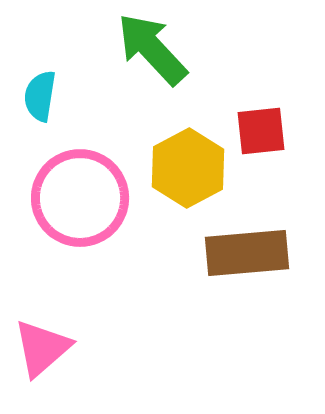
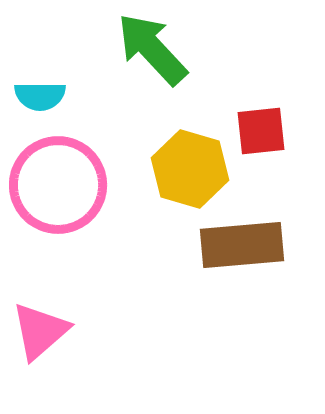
cyan semicircle: rotated 99 degrees counterclockwise
yellow hexagon: moved 2 px right, 1 px down; rotated 16 degrees counterclockwise
pink circle: moved 22 px left, 13 px up
brown rectangle: moved 5 px left, 8 px up
pink triangle: moved 2 px left, 17 px up
